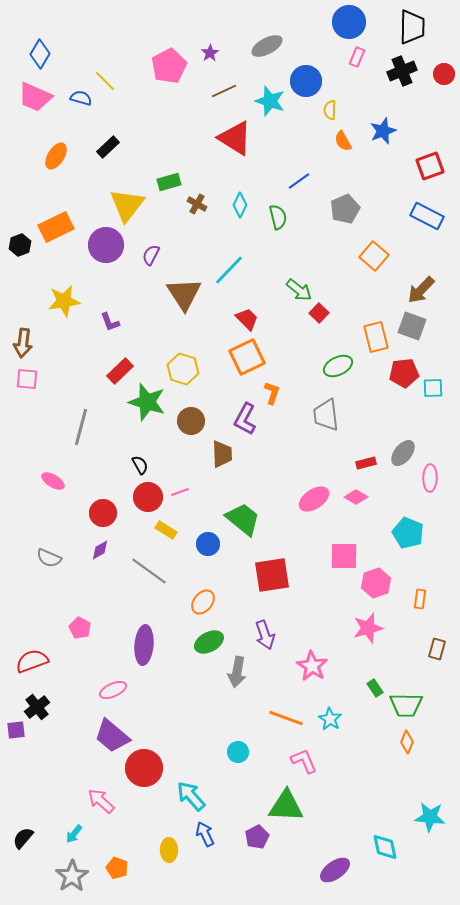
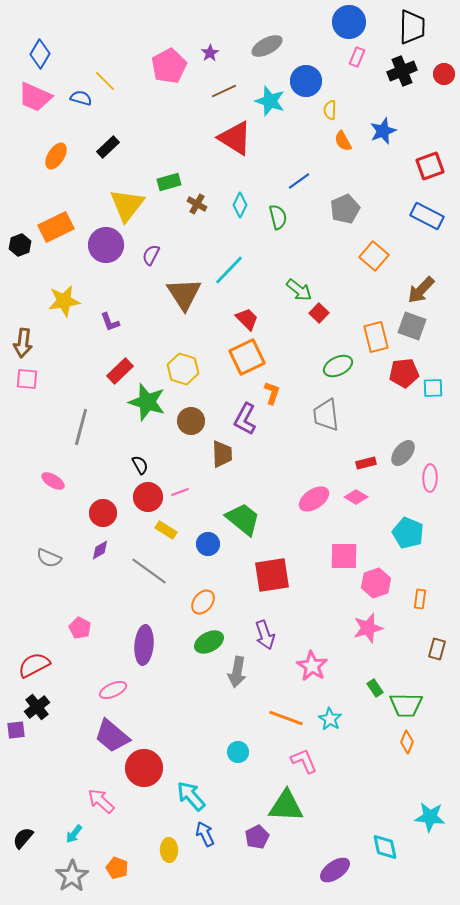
red semicircle at (32, 661): moved 2 px right, 4 px down; rotated 8 degrees counterclockwise
